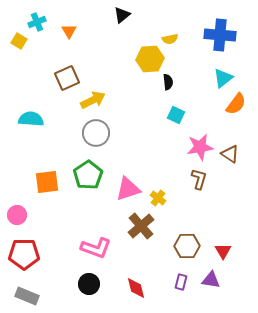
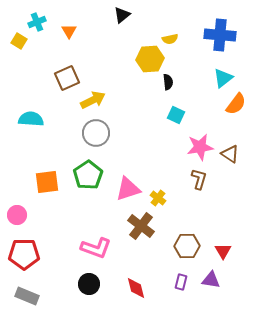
brown cross: rotated 12 degrees counterclockwise
